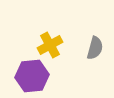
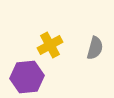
purple hexagon: moved 5 px left, 1 px down
